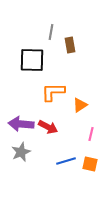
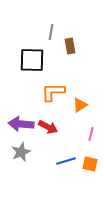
brown rectangle: moved 1 px down
